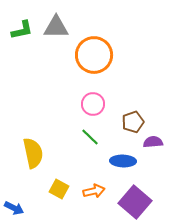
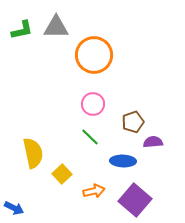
yellow square: moved 3 px right, 15 px up; rotated 18 degrees clockwise
purple square: moved 2 px up
